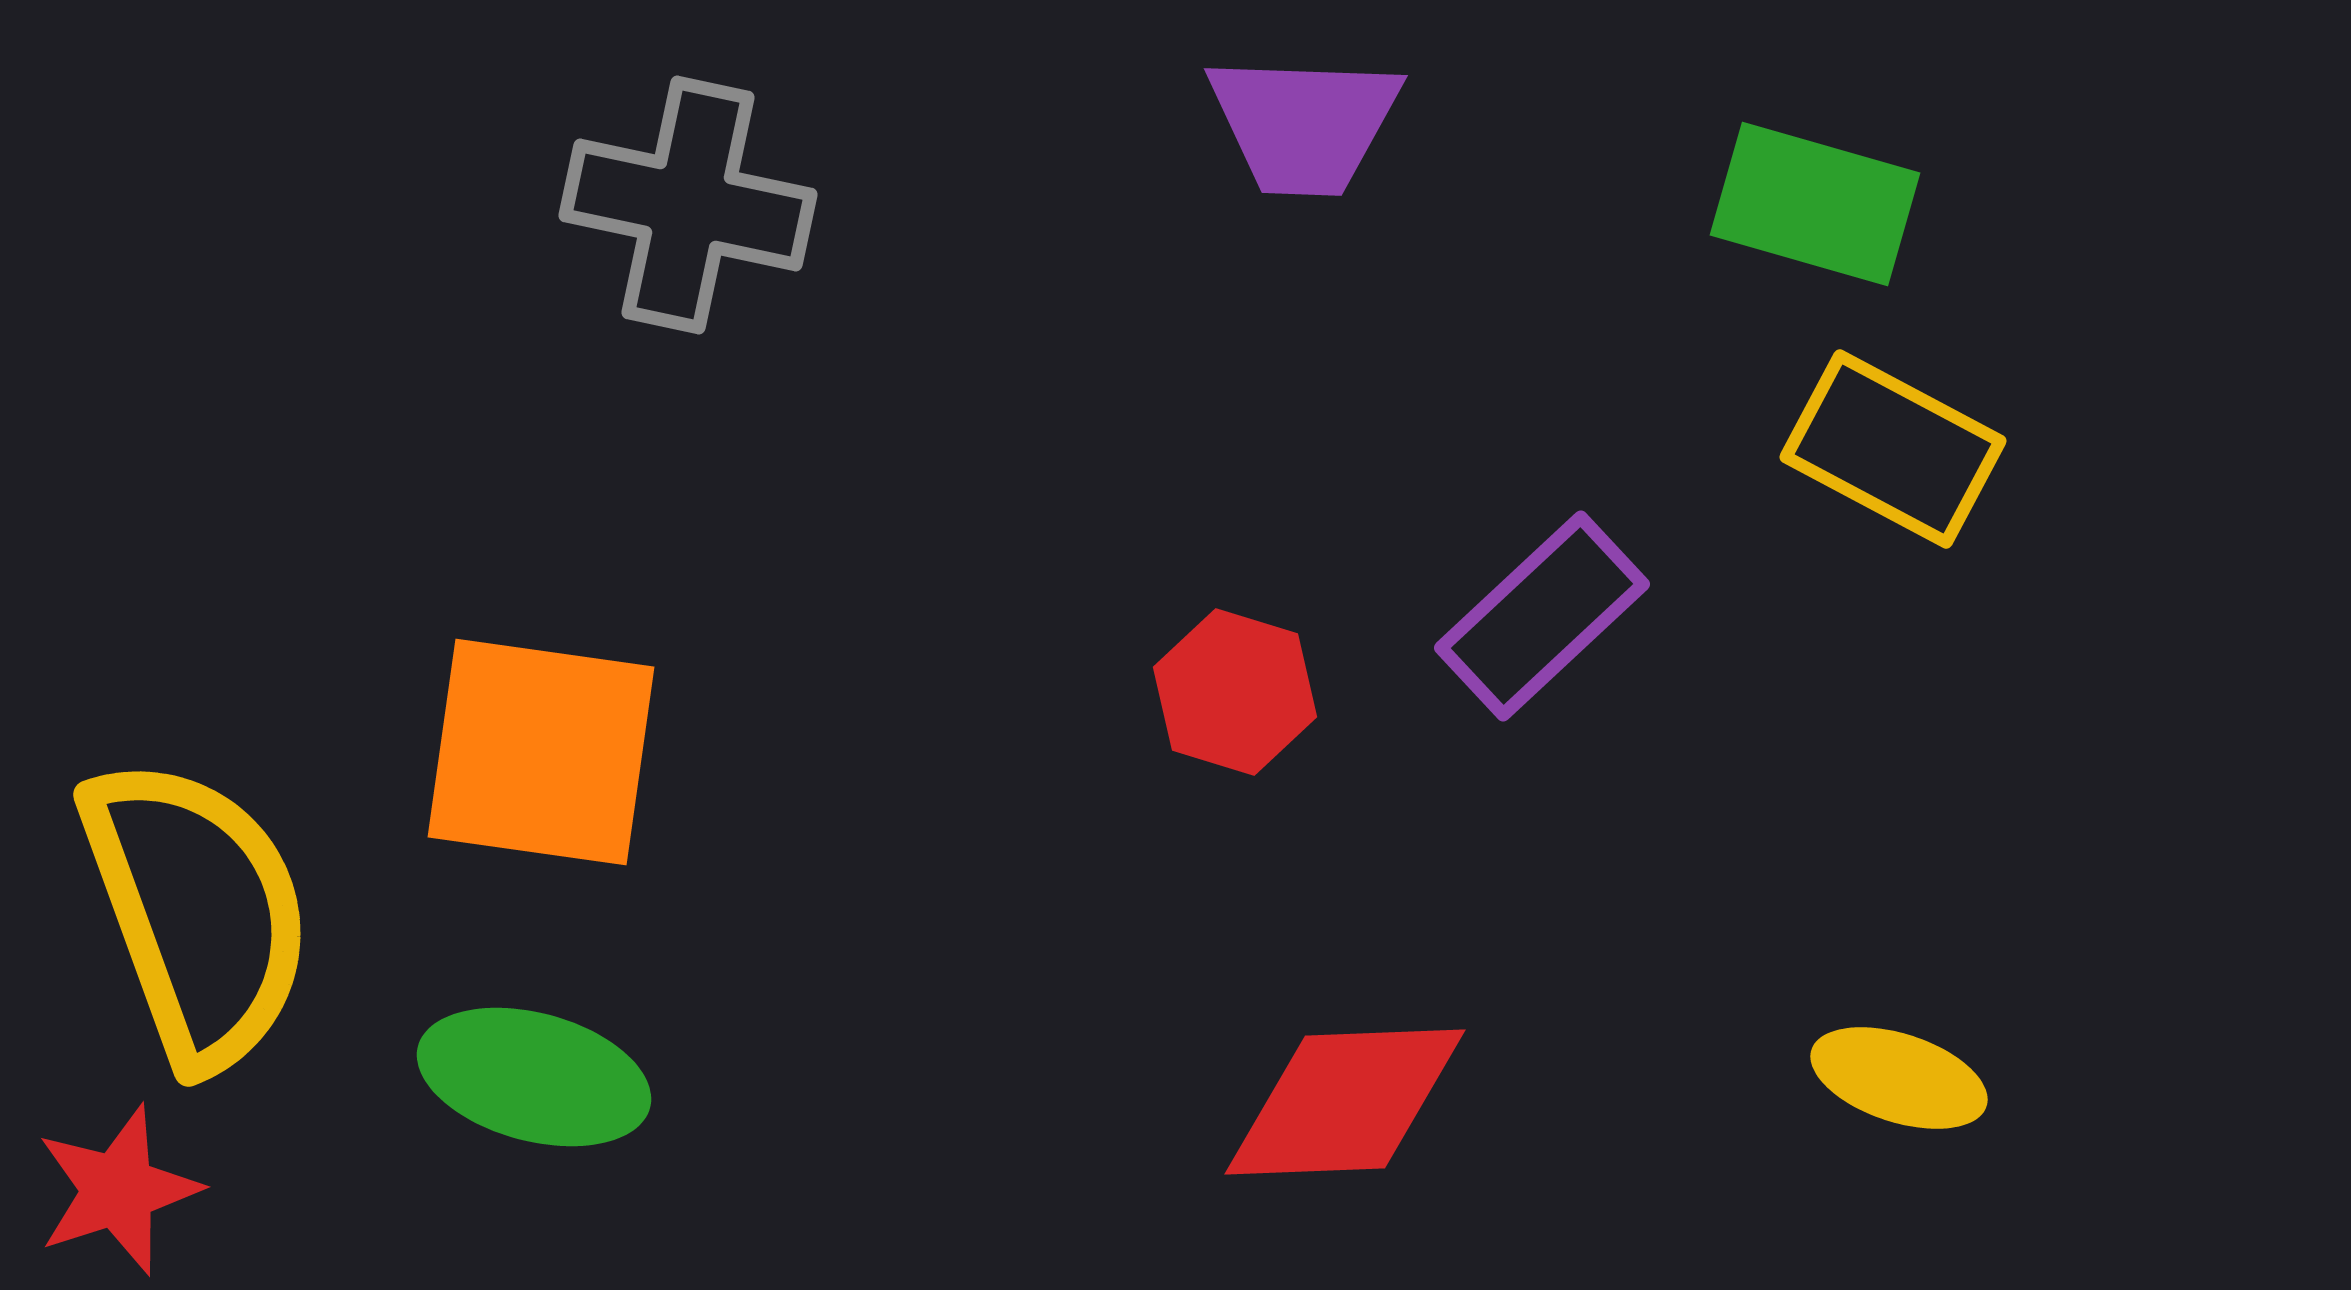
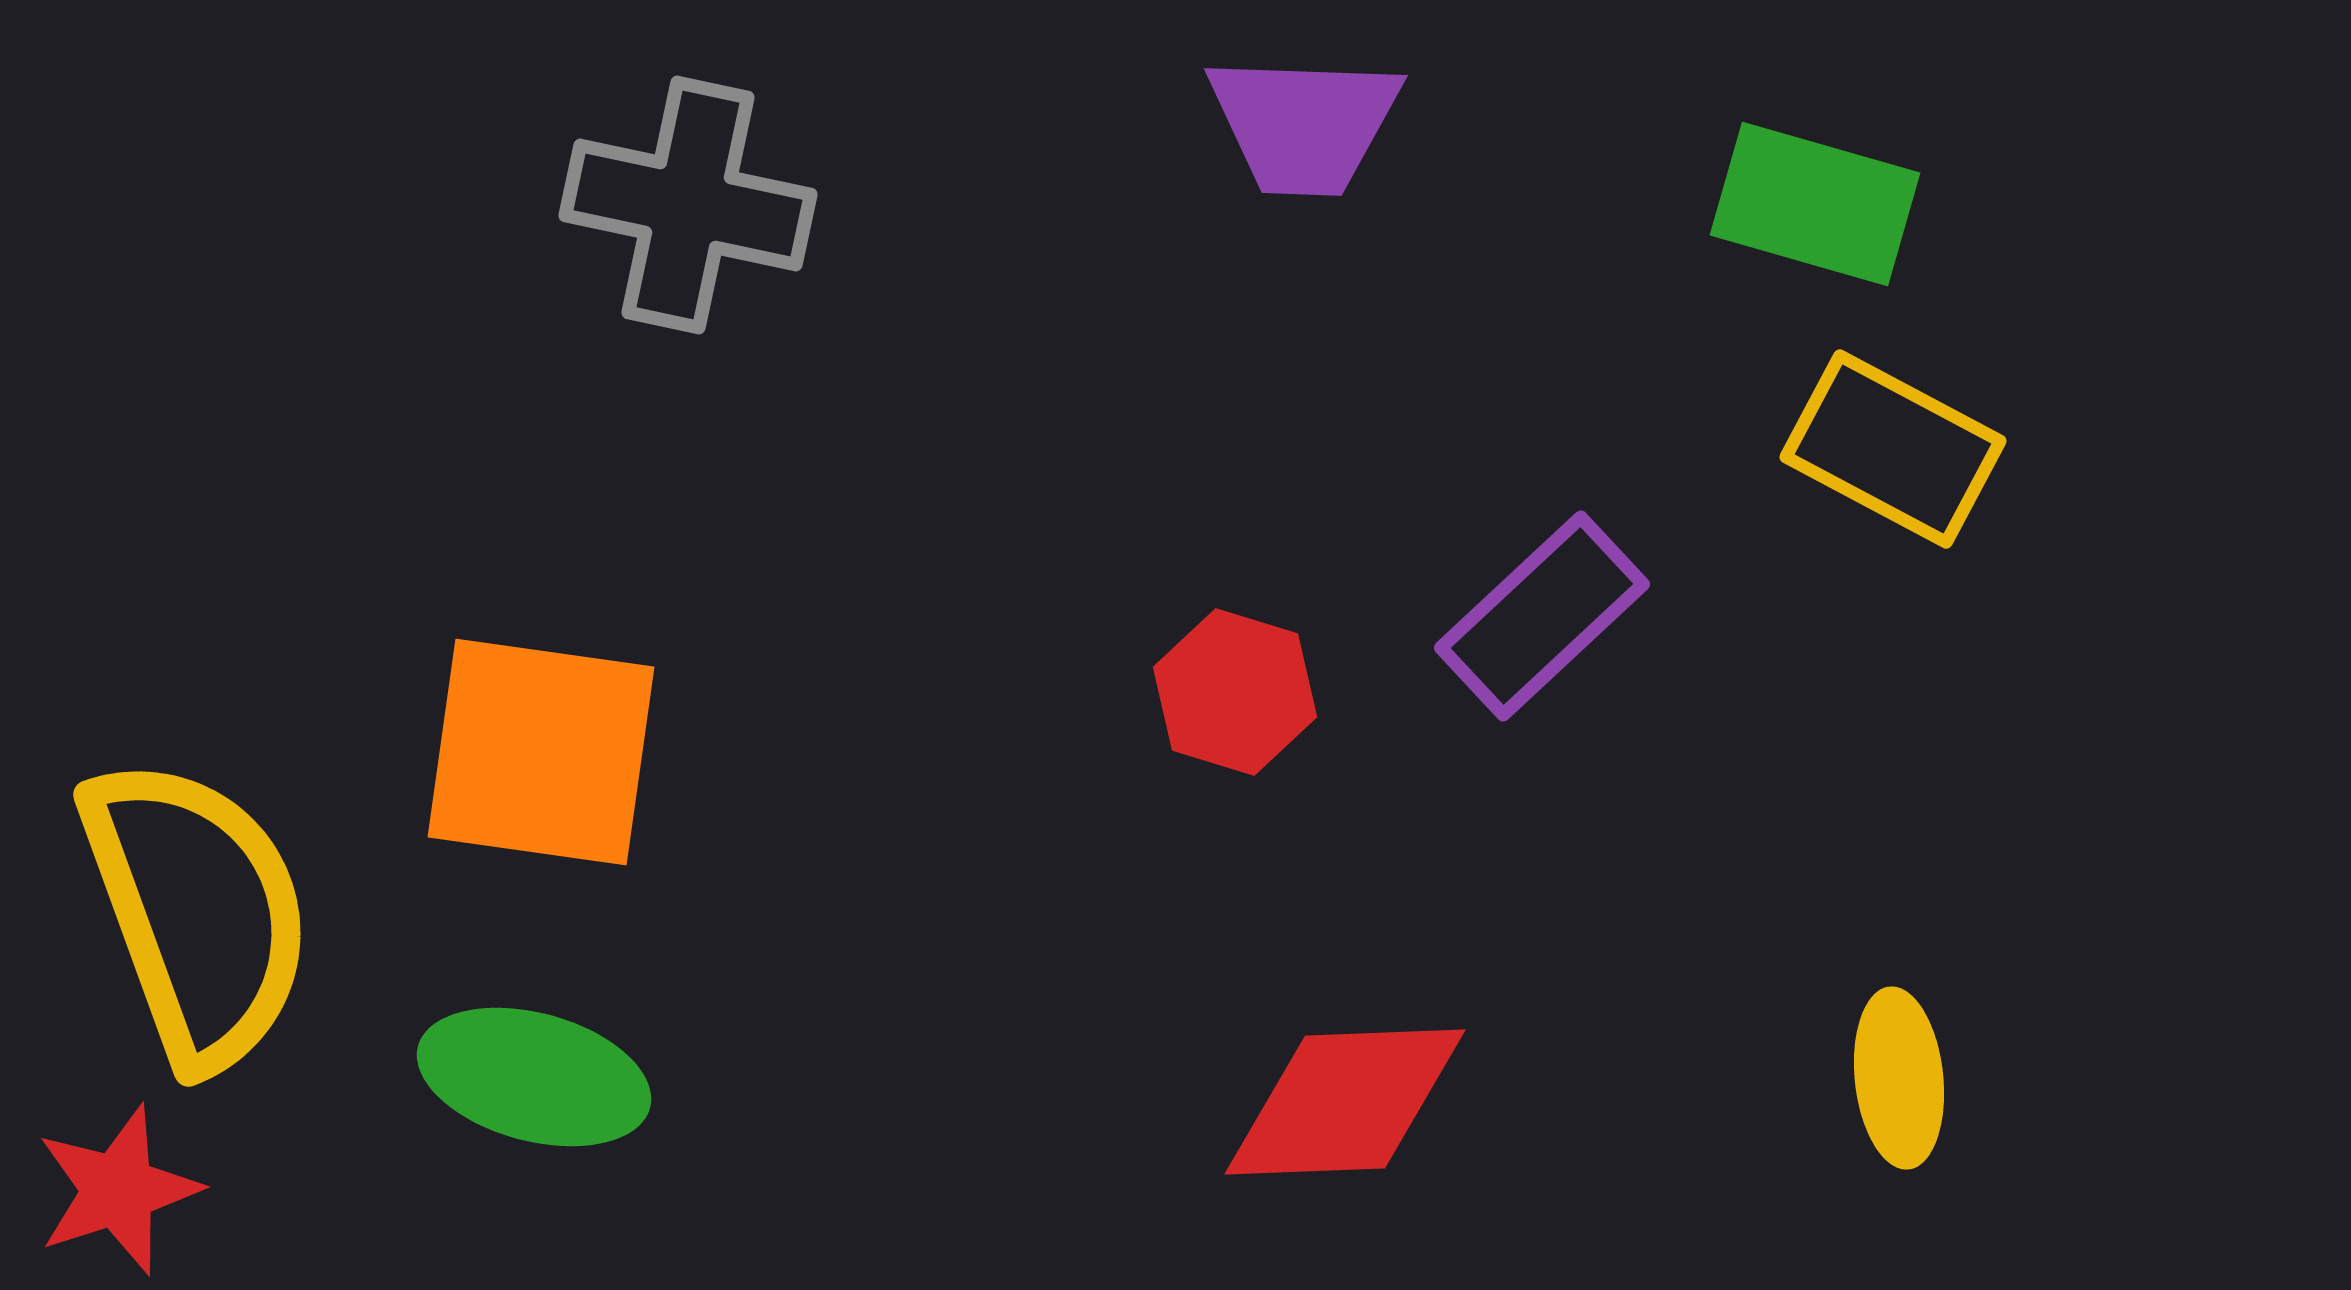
yellow ellipse: rotated 66 degrees clockwise
